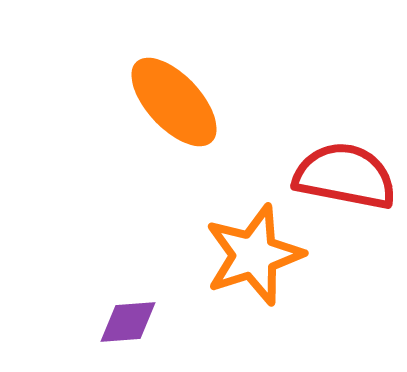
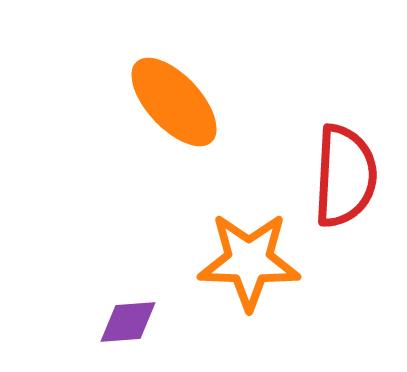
red semicircle: rotated 82 degrees clockwise
orange star: moved 5 px left, 6 px down; rotated 20 degrees clockwise
